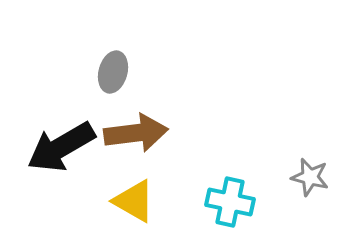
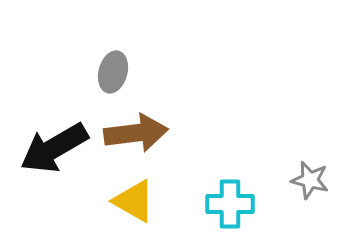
black arrow: moved 7 px left, 1 px down
gray star: moved 3 px down
cyan cross: moved 2 px down; rotated 12 degrees counterclockwise
